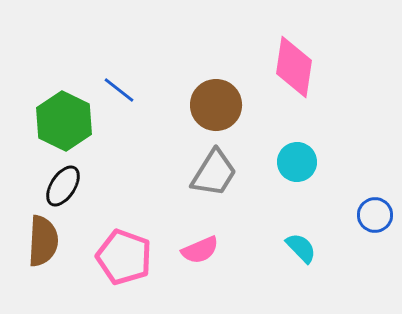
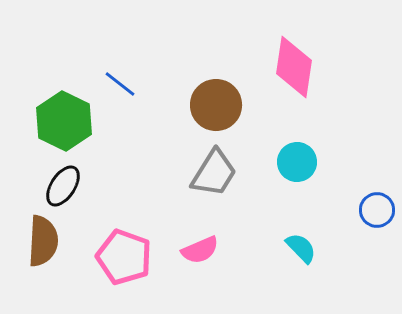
blue line: moved 1 px right, 6 px up
blue circle: moved 2 px right, 5 px up
